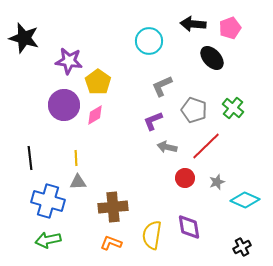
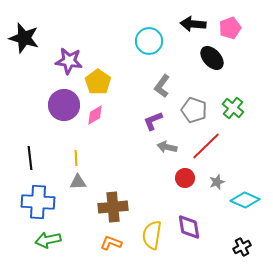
gray L-shape: rotated 30 degrees counterclockwise
blue cross: moved 10 px left, 1 px down; rotated 12 degrees counterclockwise
